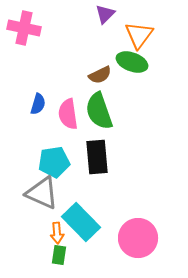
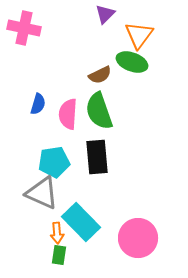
pink semicircle: rotated 12 degrees clockwise
